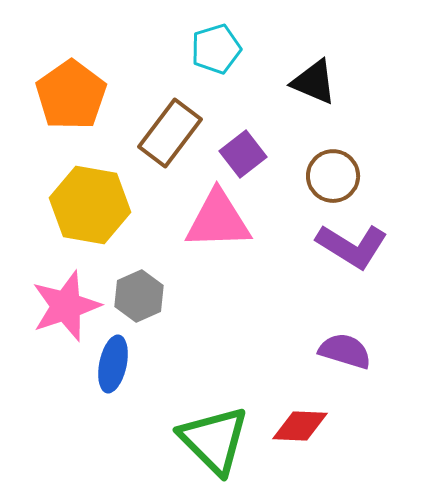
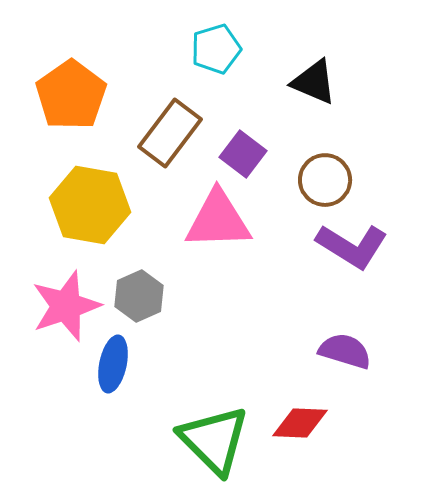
purple square: rotated 15 degrees counterclockwise
brown circle: moved 8 px left, 4 px down
red diamond: moved 3 px up
